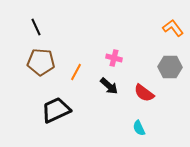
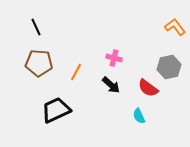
orange L-shape: moved 2 px right, 1 px up
brown pentagon: moved 2 px left, 1 px down
gray hexagon: moved 1 px left; rotated 15 degrees counterclockwise
black arrow: moved 2 px right, 1 px up
red semicircle: moved 4 px right, 5 px up
cyan semicircle: moved 12 px up
